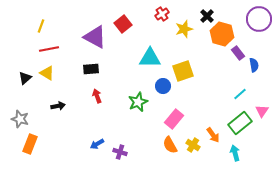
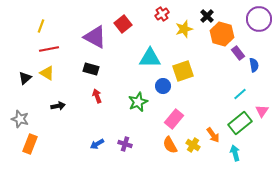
black rectangle: rotated 21 degrees clockwise
purple cross: moved 5 px right, 8 px up
